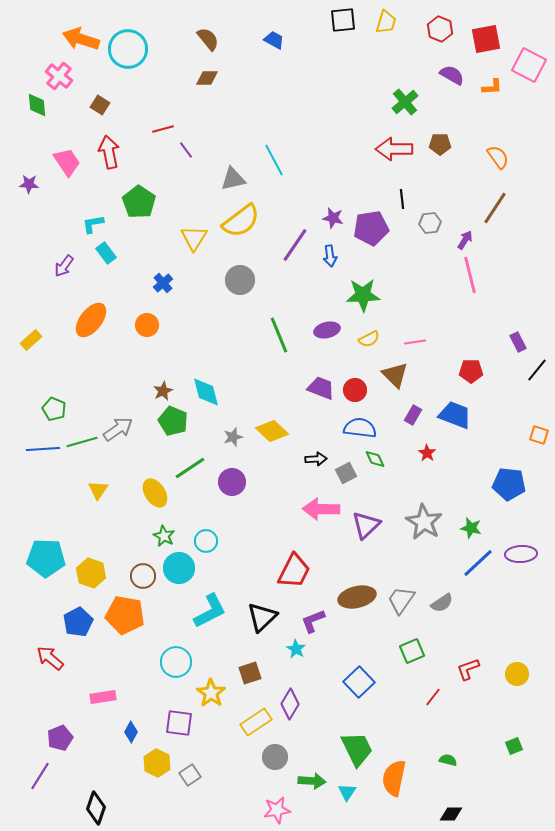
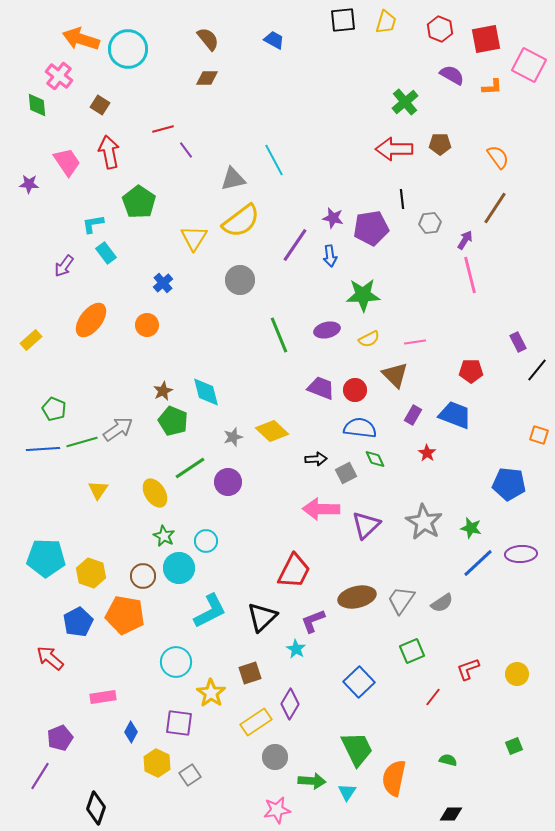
purple circle at (232, 482): moved 4 px left
